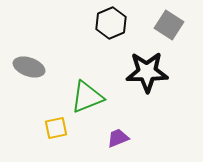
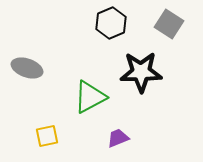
gray square: moved 1 px up
gray ellipse: moved 2 px left, 1 px down
black star: moved 6 px left
green triangle: moved 3 px right; rotated 6 degrees counterclockwise
yellow square: moved 9 px left, 8 px down
